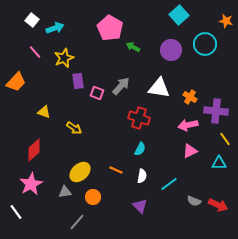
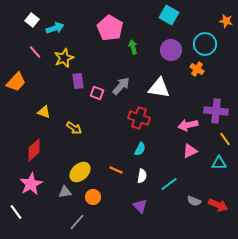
cyan square: moved 10 px left; rotated 18 degrees counterclockwise
green arrow: rotated 48 degrees clockwise
orange cross: moved 7 px right, 28 px up
